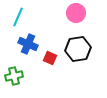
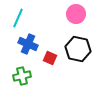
pink circle: moved 1 px down
cyan line: moved 1 px down
black hexagon: rotated 20 degrees clockwise
green cross: moved 8 px right
